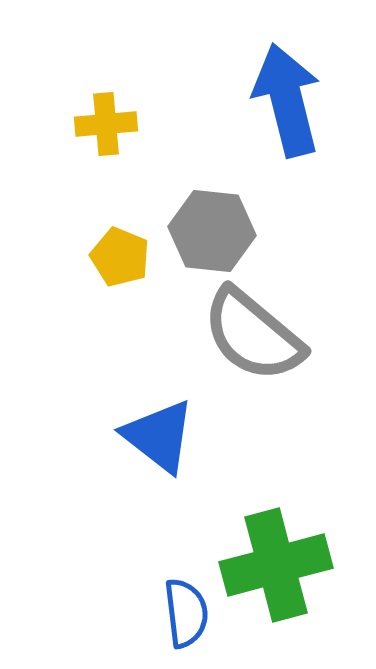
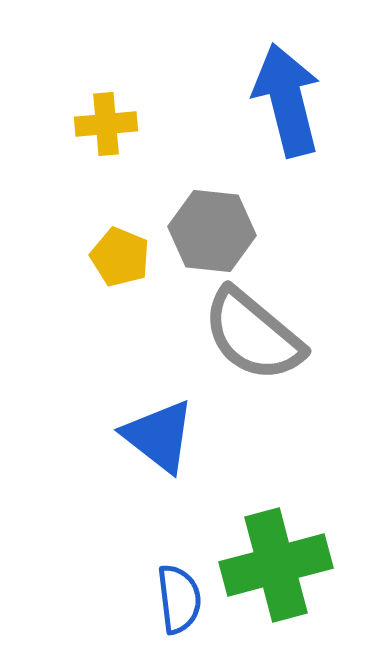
blue semicircle: moved 7 px left, 14 px up
